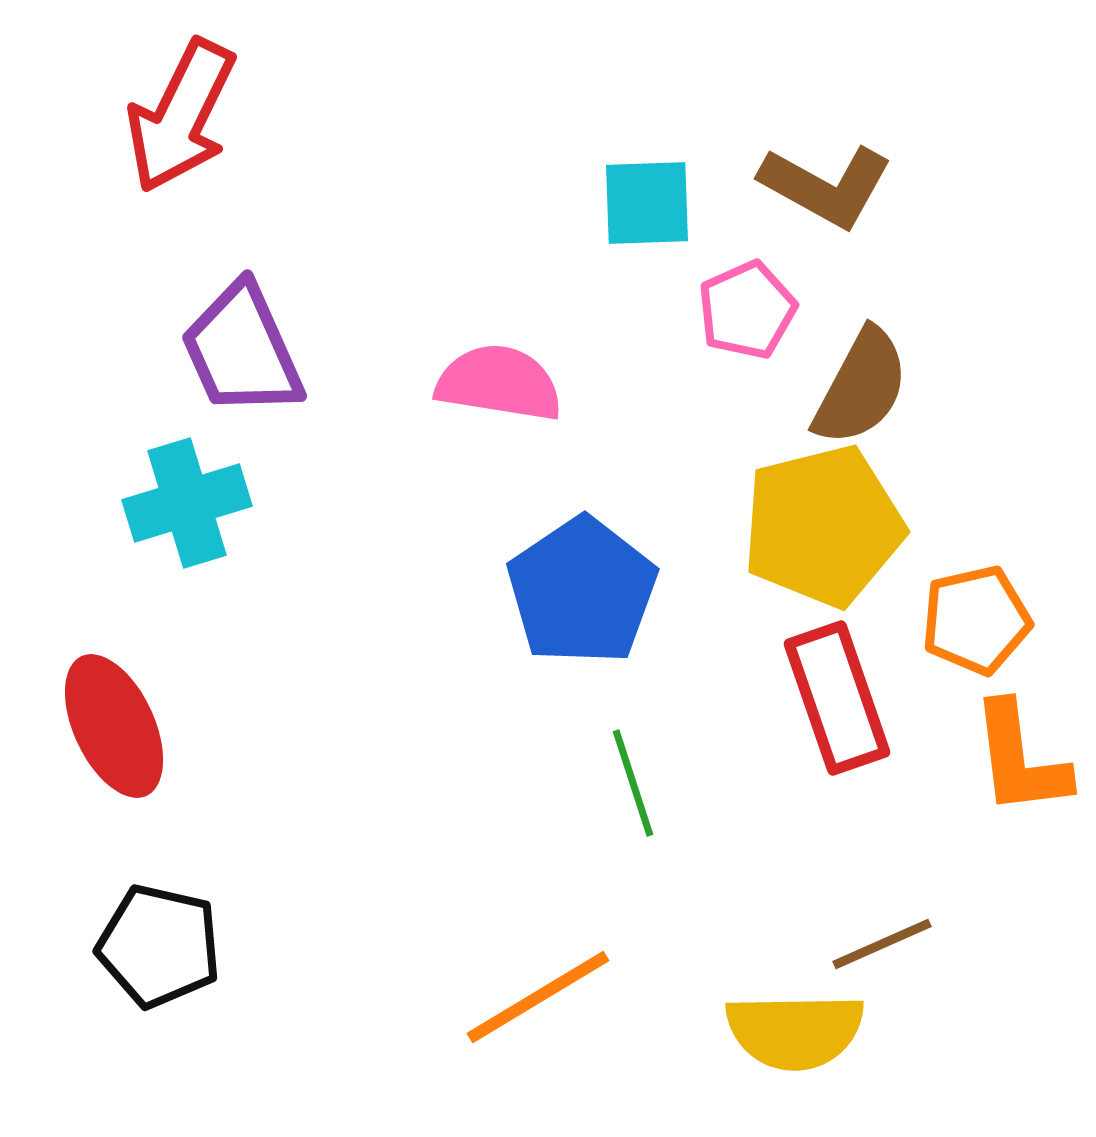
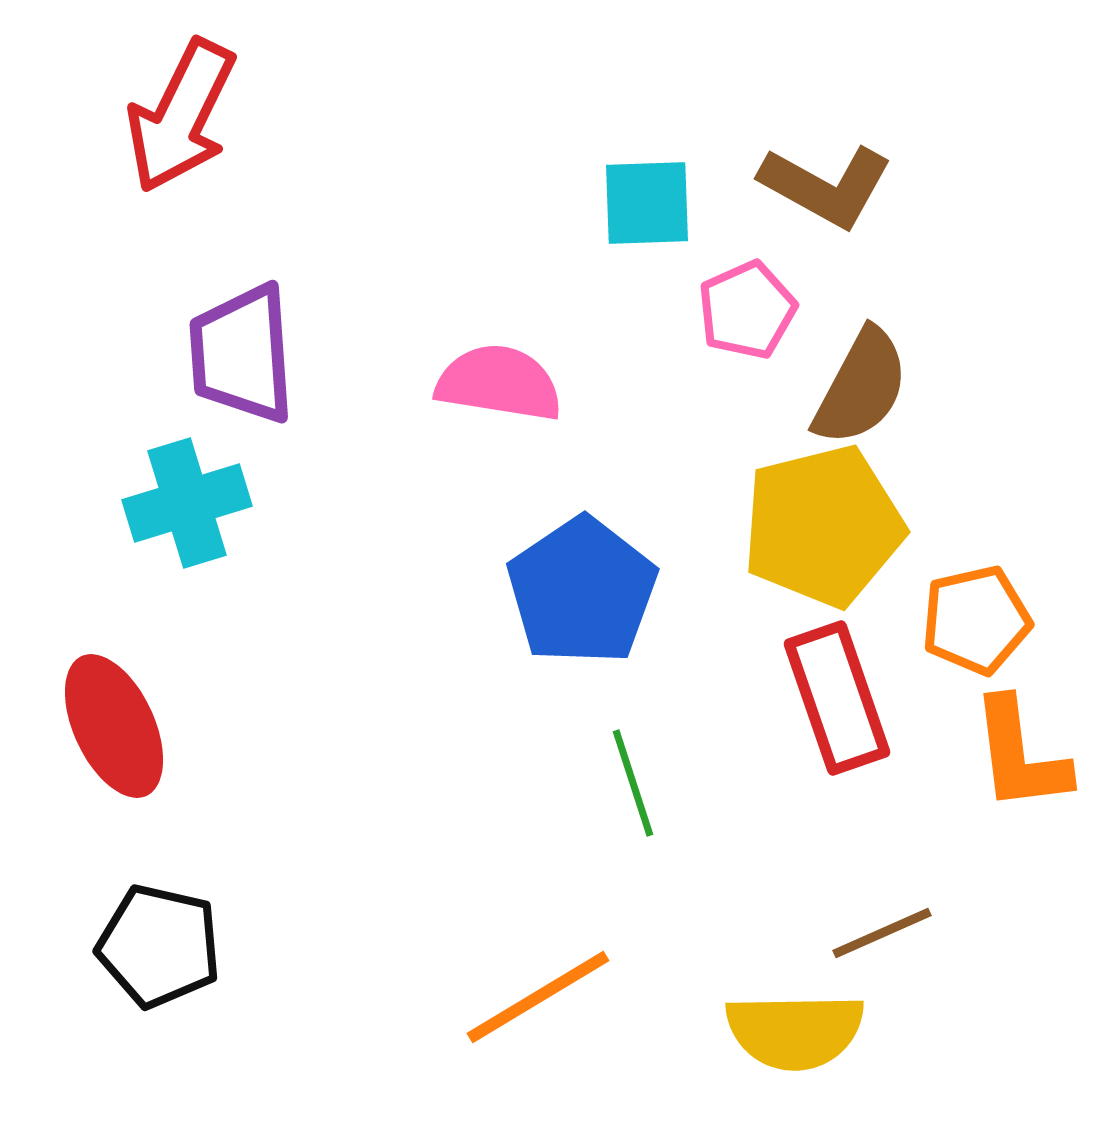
purple trapezoid: moved 4 px down; rotated 20 degrees clockwise
orange L-shape: moved 4 px up
brown line: moved 11 px up
